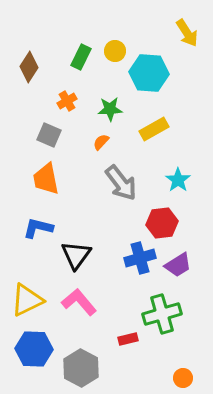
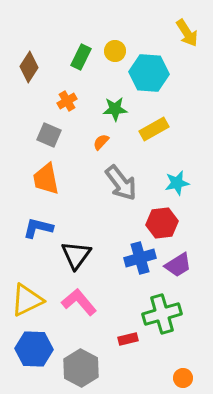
green star: moved 5 px right
cyan star: moved 1 px left, 3 px down; rotated 25 degrees clockwise
